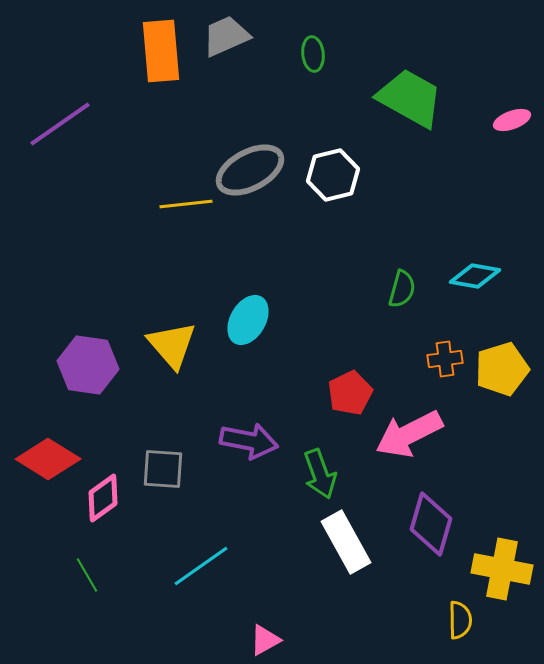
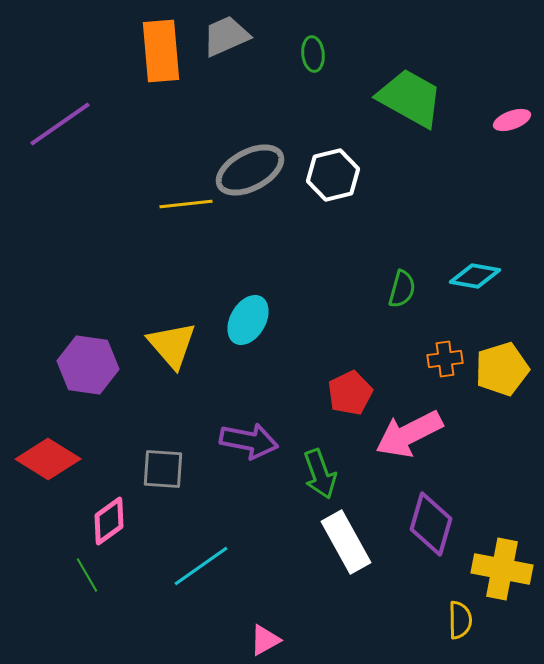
pink diamond: moved 6 px right, 23 px down
